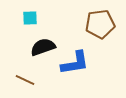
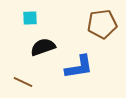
brown pentagon: moved 2 px right
blue L-shape: moved 4 px right, 4 px down
brown line: moved 2 px left, 2 px down
